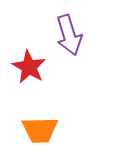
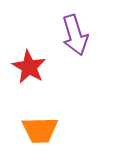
purple arrow: moved 6 px right
